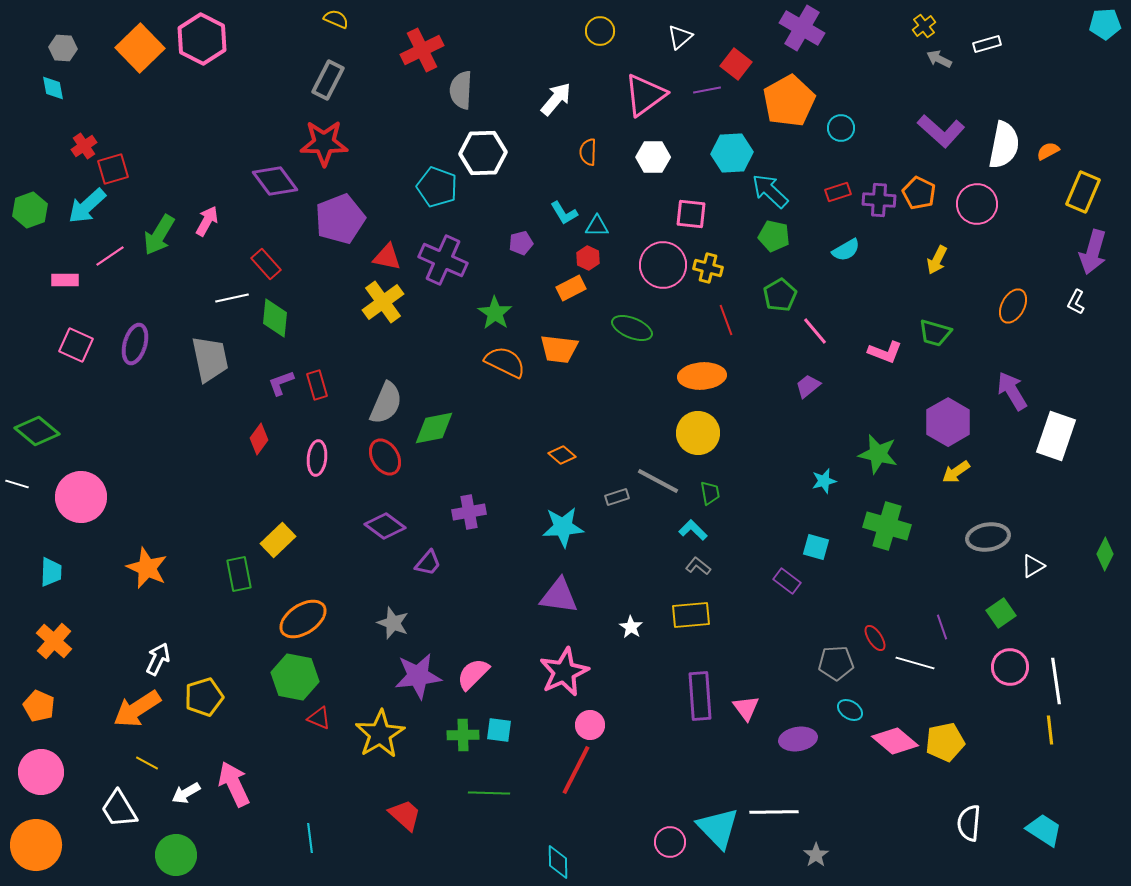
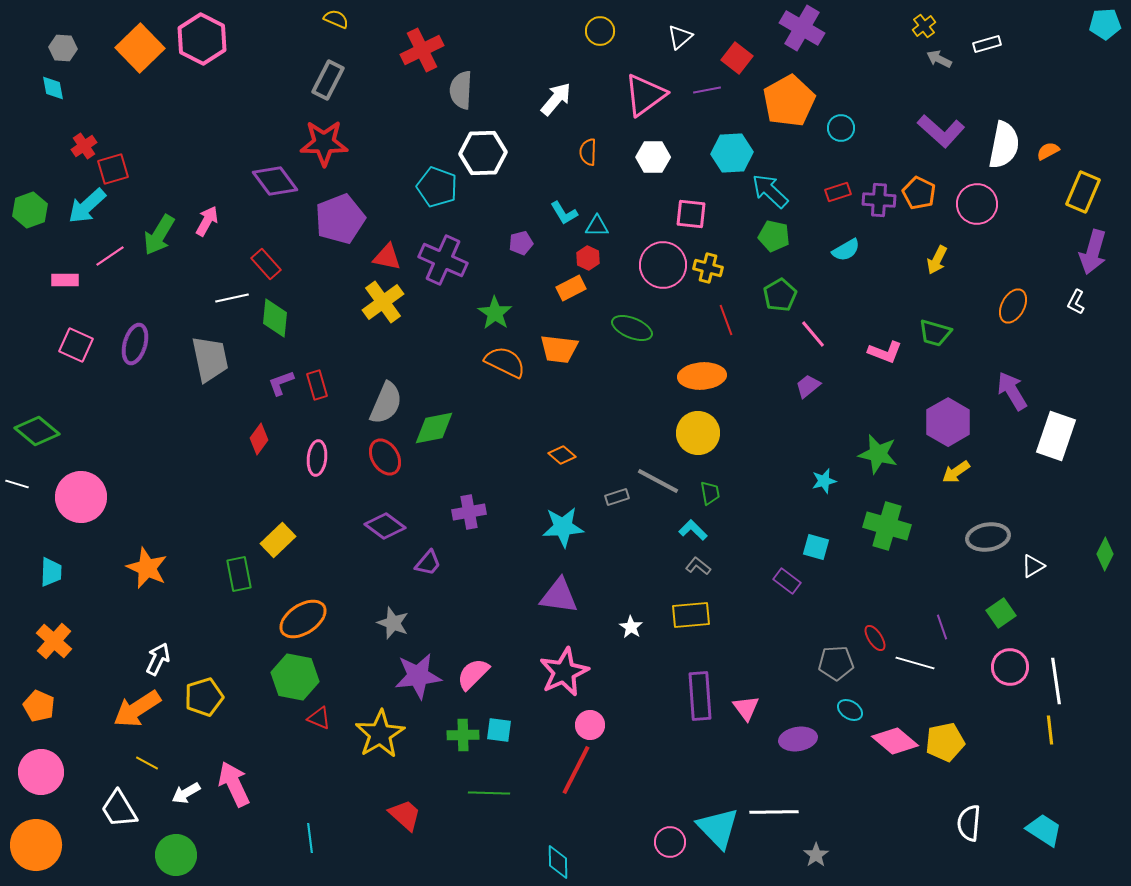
red square at (736, 64): moved 1 px right, 6 px up
pink line at (815, 331): moved 2 px left, 3 px down
